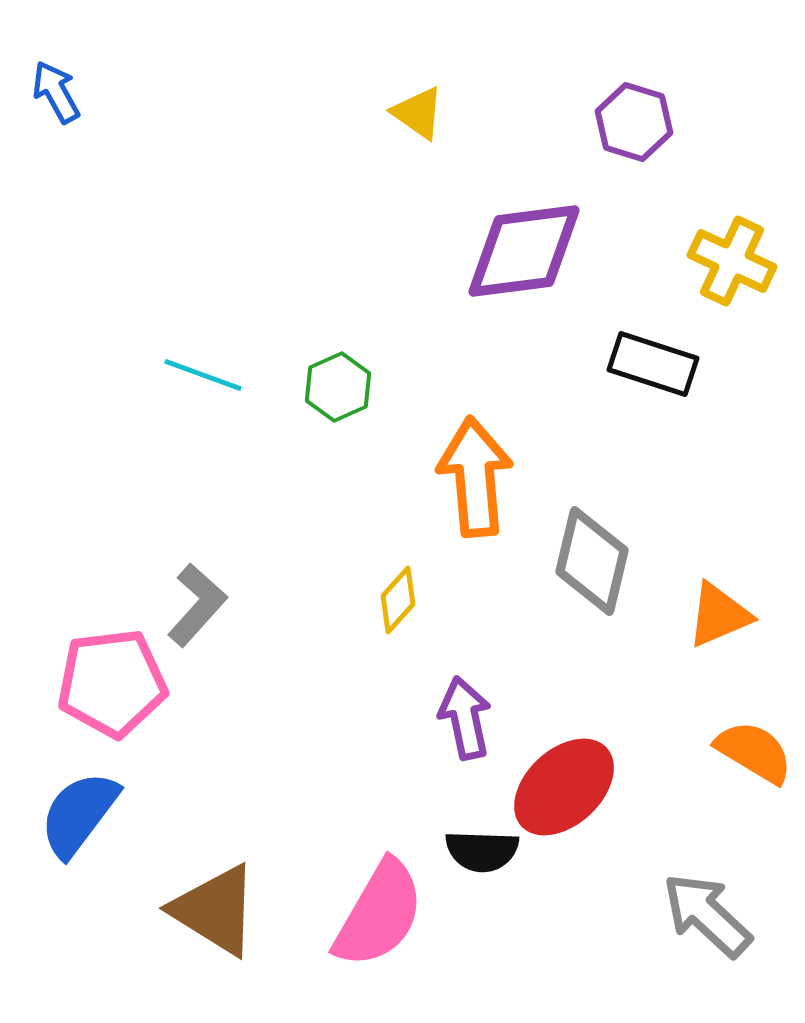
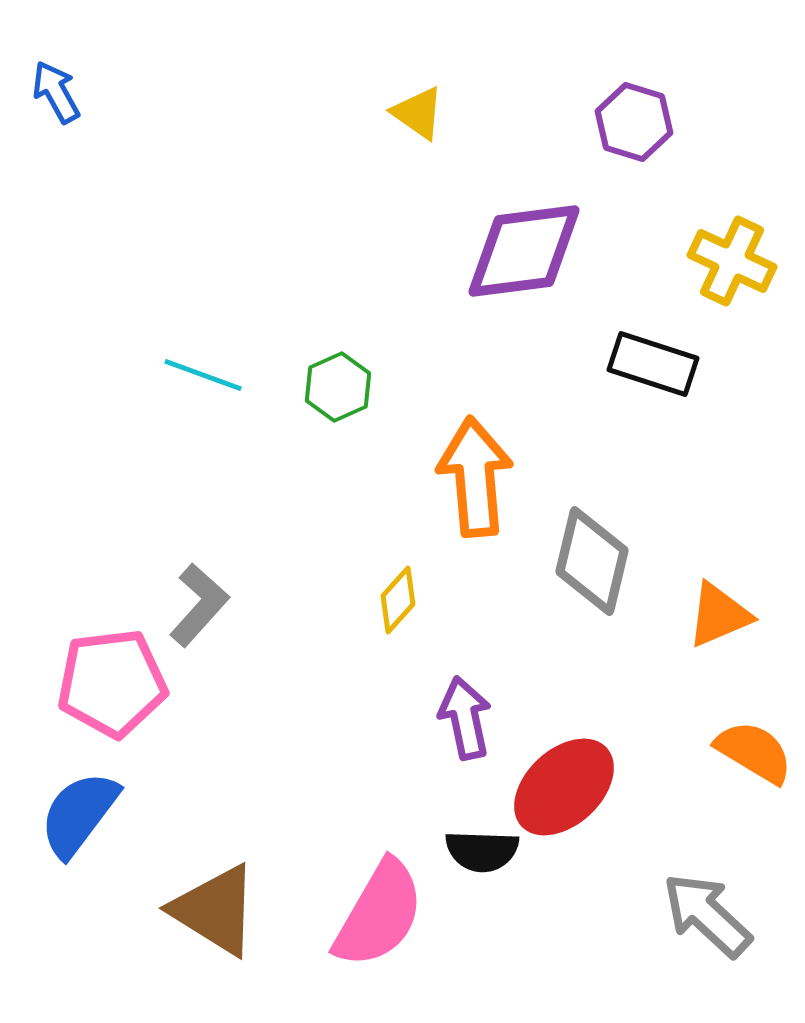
gray L-shape: moved 2 px right
